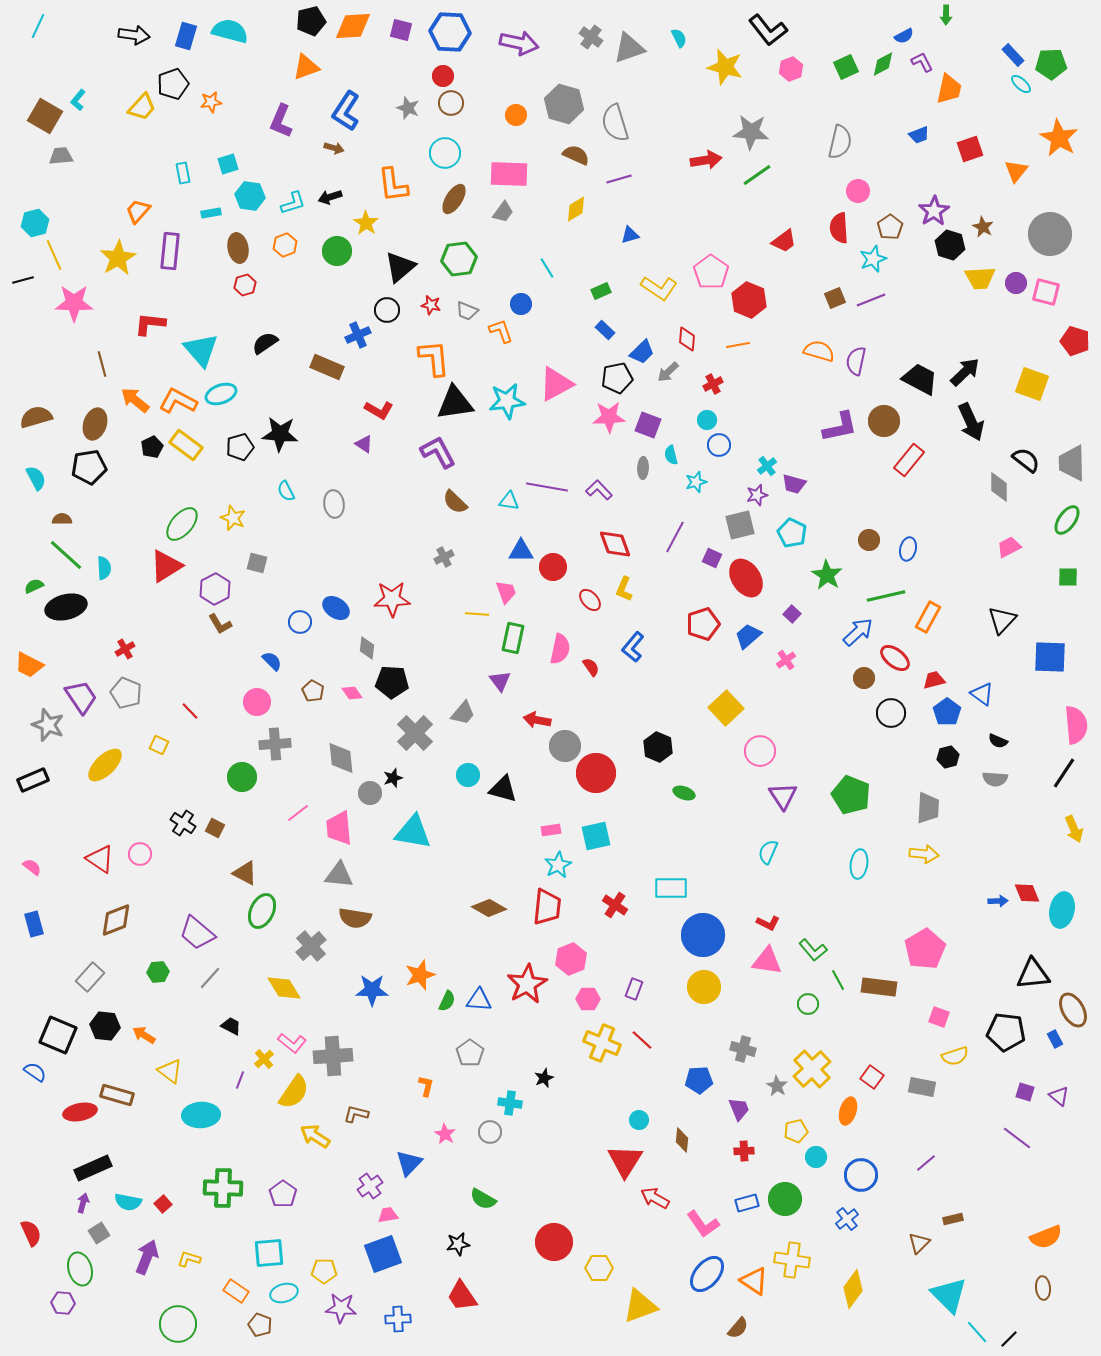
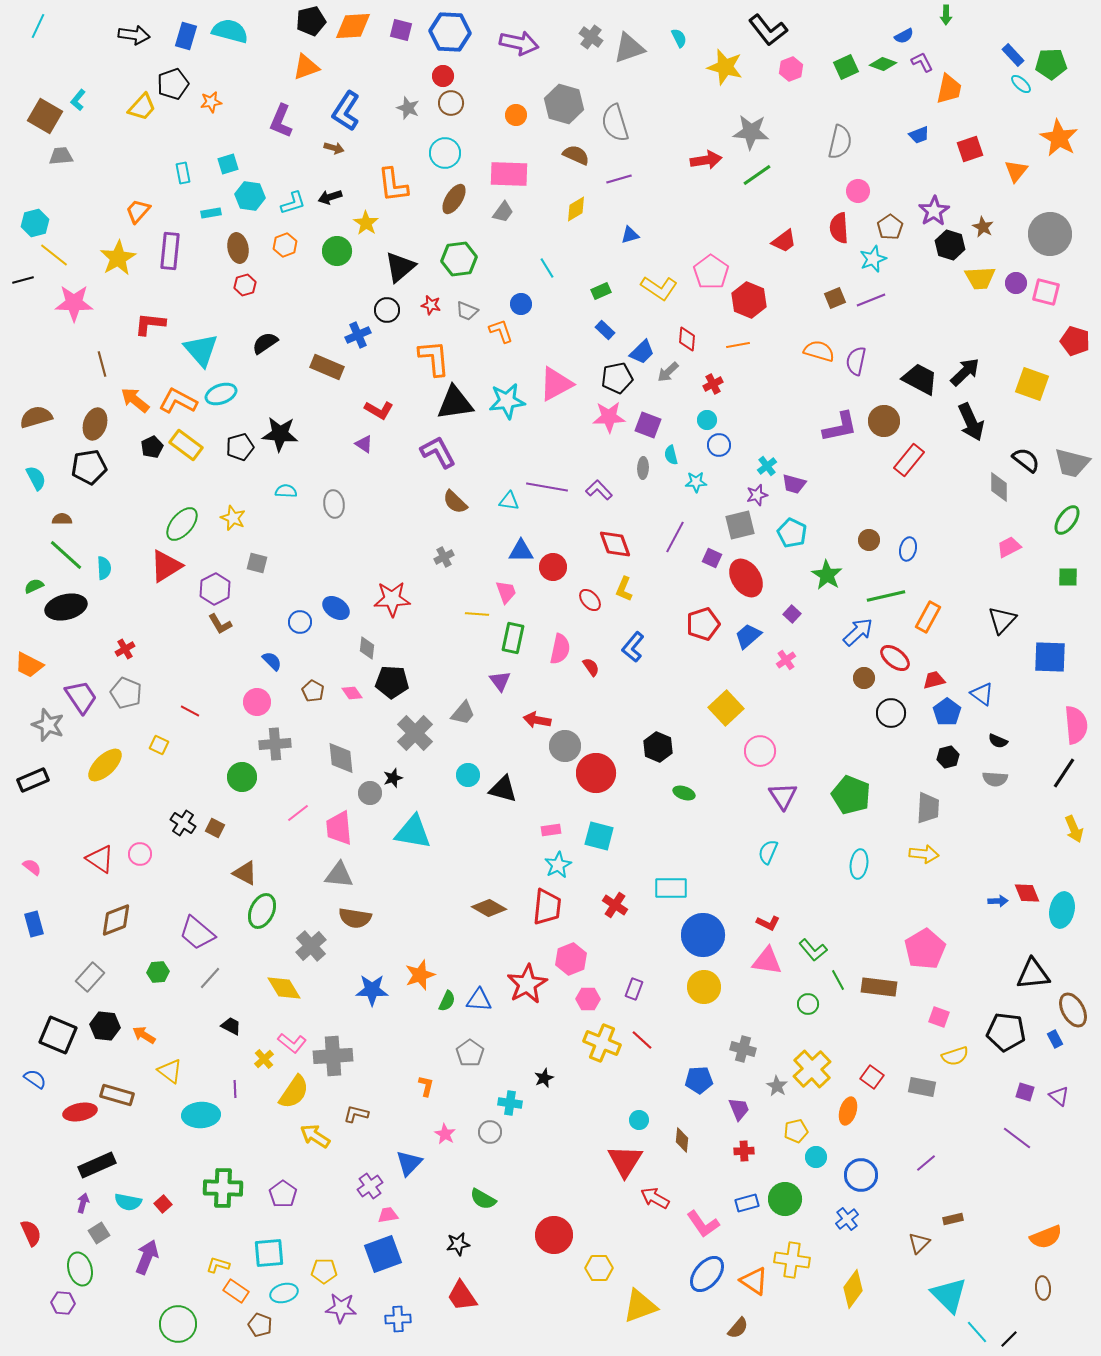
green diamond at (883, 64): rotated 48 degrees clockwise
yellow line at (54, 255): rotated 28 degrees counterclockwise
gray trapezoid at (1072, 463): rotated 75 degrees counterclockwise
cyan star at (696, 482): rotated 15 degrees clockwise
cyan semicircle at (286, 491): rotated 120 degrees clockwise
red line at (190, 711): rotated 18 degrees counterclockwise
cyan square at (596, 836): moved 3 px right; rotated 28 degrees clockwise
blue semicircle at (35, 1072): moved 7 px down
purple line at (240, 1080): moved 5 px left, 9 px down; rotated 24 degrees counterclockwise
black rectangle at (93, 1168): moved 4 px right, 3 px up
red circle at (554, 1242): moved 7 px up
yellow L-shape at (189, 1259): moved 29 px right, 6 px down
